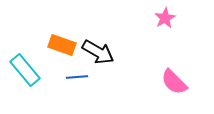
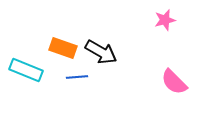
pink star: moved 2 px down; rotated 15 degrees clockwise
orange rectangle: moved 1 px right, 3 px down
black arrow: moved 3 px right
cyan rectangle: moved 1 px right; rotated 28 degrees counterclockwise
